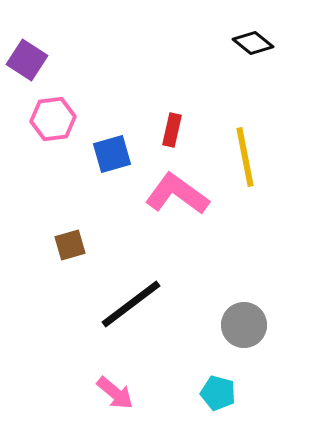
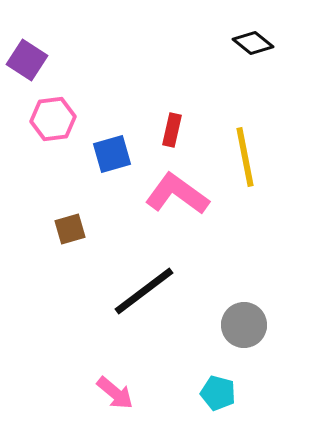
brown square: moved 16 px up
black line: moved 13 px right, 13 px up
